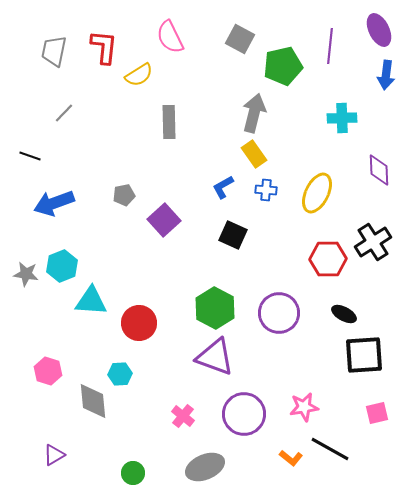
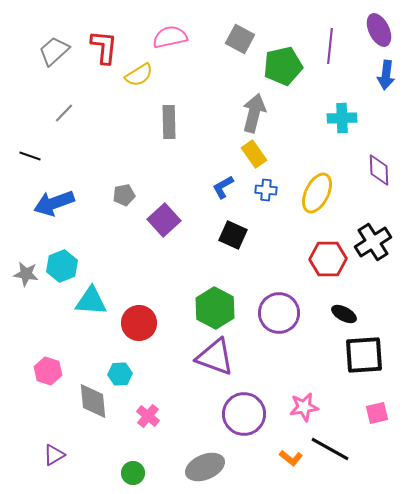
pink semicircle at (170, 37): rotated 104 degrees clockwise
gray trapezoid at (54, 51): rotated 36 degrees clockwise
pink cross at (183, 416): moved 35 px left
